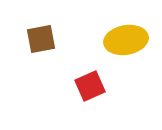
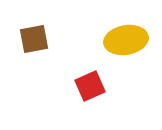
brown square: moved 7 px left
